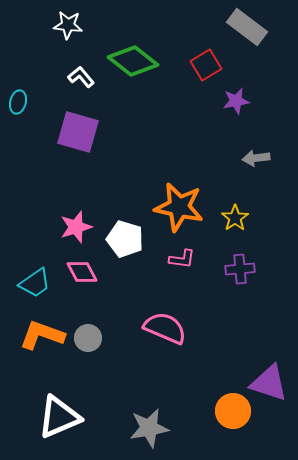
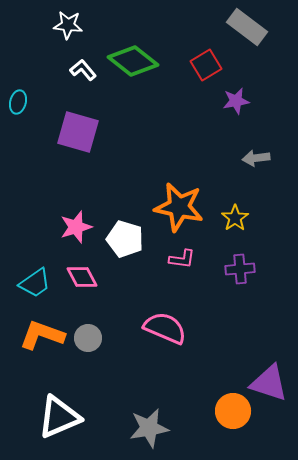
white L-shape: moved 2 px right, 7 px up
pink diamond: moved 5 px down
